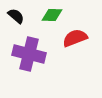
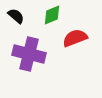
green diamond: rotated 25 degrees counterclockwise
